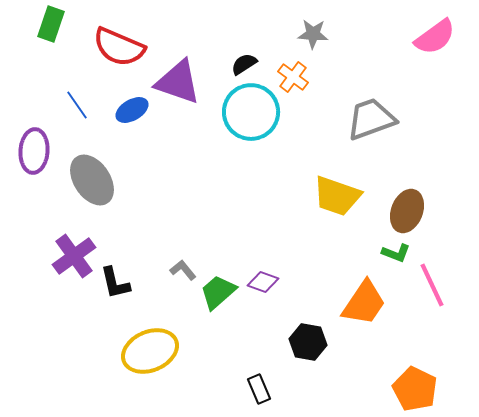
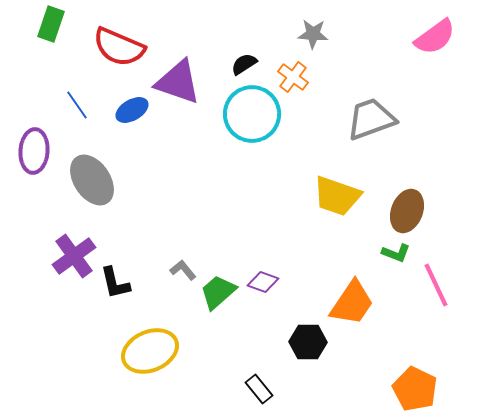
cyan circle: moved 1 px right, 2 px down
pink line: moved 4 px right
orange trapezoid: moved 12 px left
black hexagon: rotated 9 degrees counterclockwise
black rectangle: rotated 16 degrees counterclockwise
